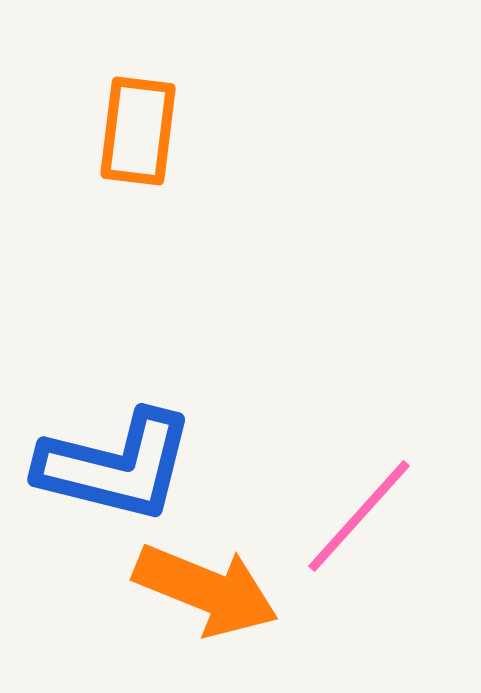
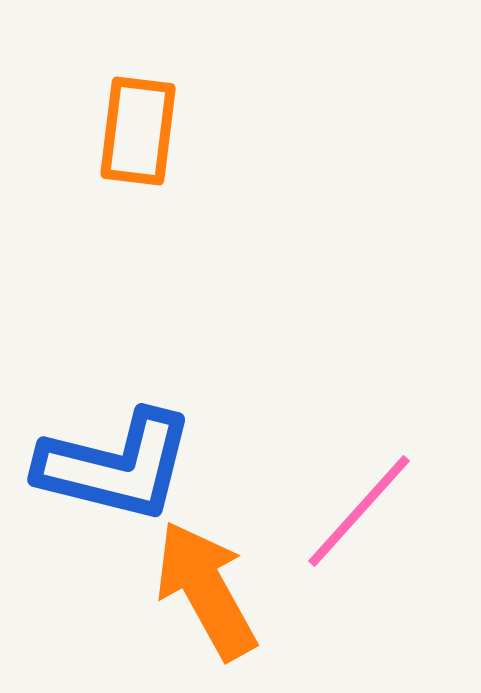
pink line: moved 5 px up
orange arrow: rotated 141 degrees counterclockwise
